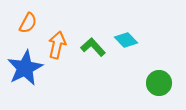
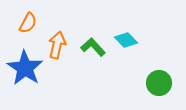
blue star: rotated 12 degrees counterclockwise
